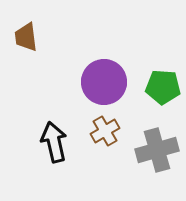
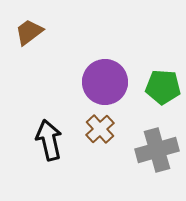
brown trapezoid: moved 3 px right, 5 px up; rotated 60 degrees clockwise
purple circle: moved 1 px right
brown cross: moved 5 px left, 2 px up; rotated 12 degrees counterclockwise
black arrow: moved 5 px left, 2 px up
